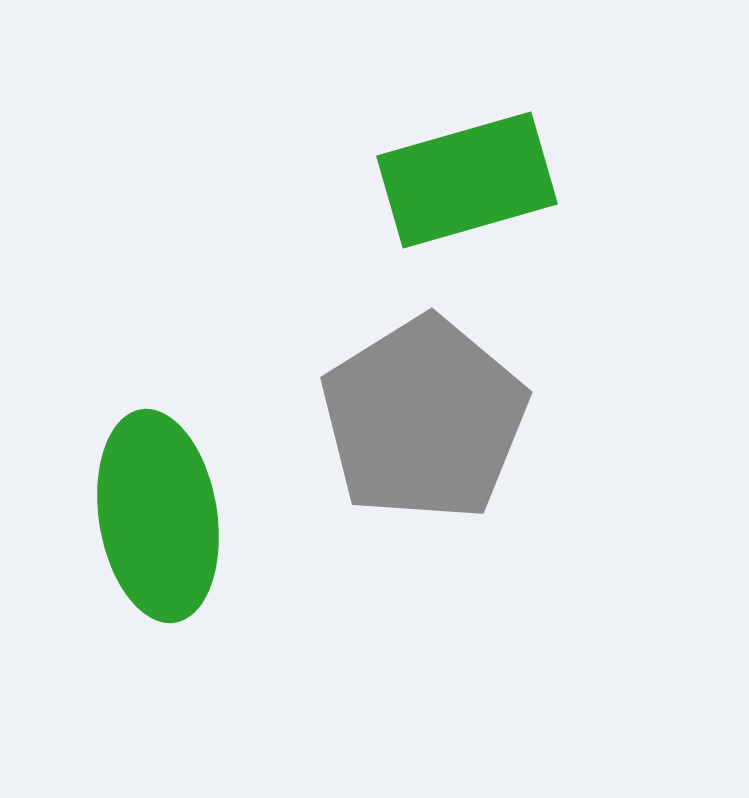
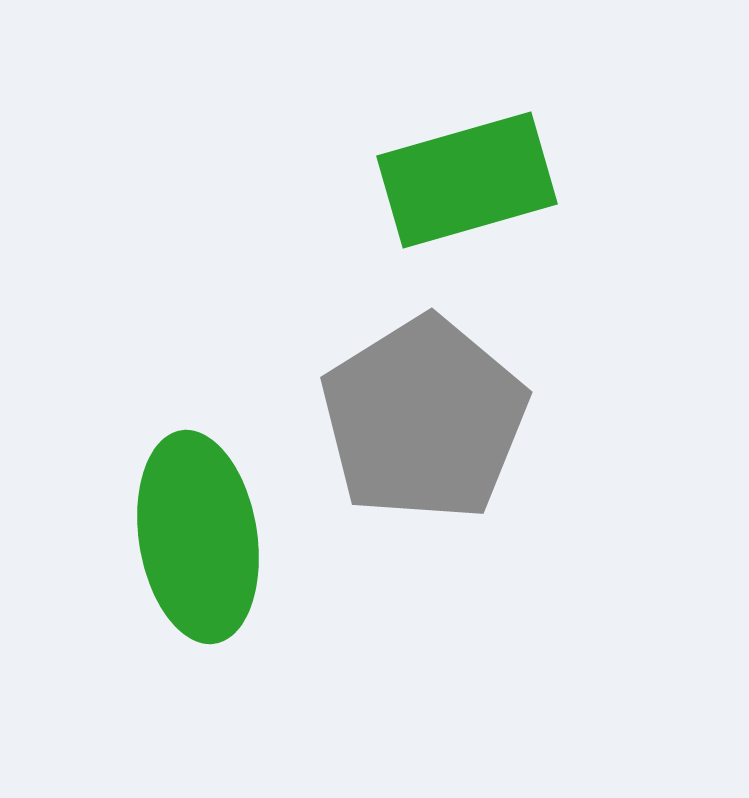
green ellipse: moved 40 px right, 21 px down
